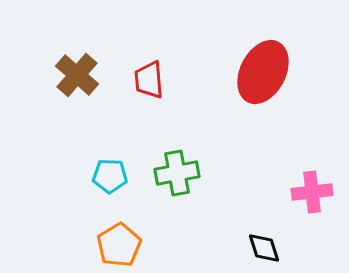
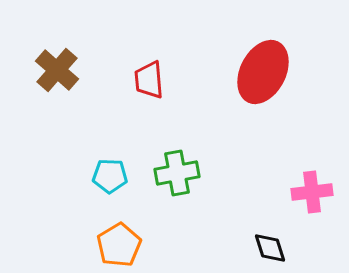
brown cross: moved 20 px left, 5 px up
black diamond: moved 6 px right
